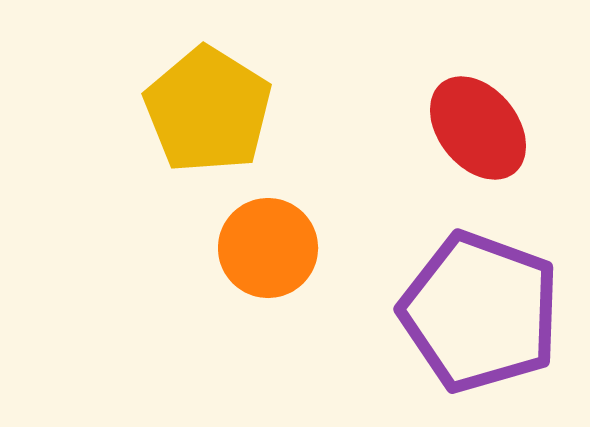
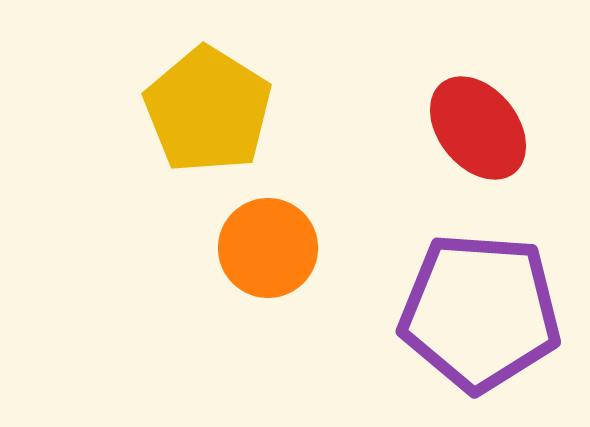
purple pentagon: rotated 16 degrees counterclockwise
